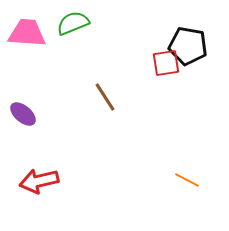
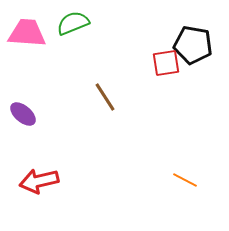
black pentagon: moved 5 px right, 1 px up
orange line: moved 2 px left
